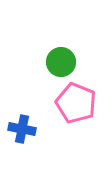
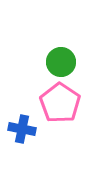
pink pentagon: moved 16 px left; rotated 12 degrees clockwise
